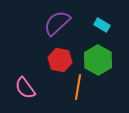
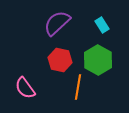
cyan rectangle: rotated 28 degrees clockwise
